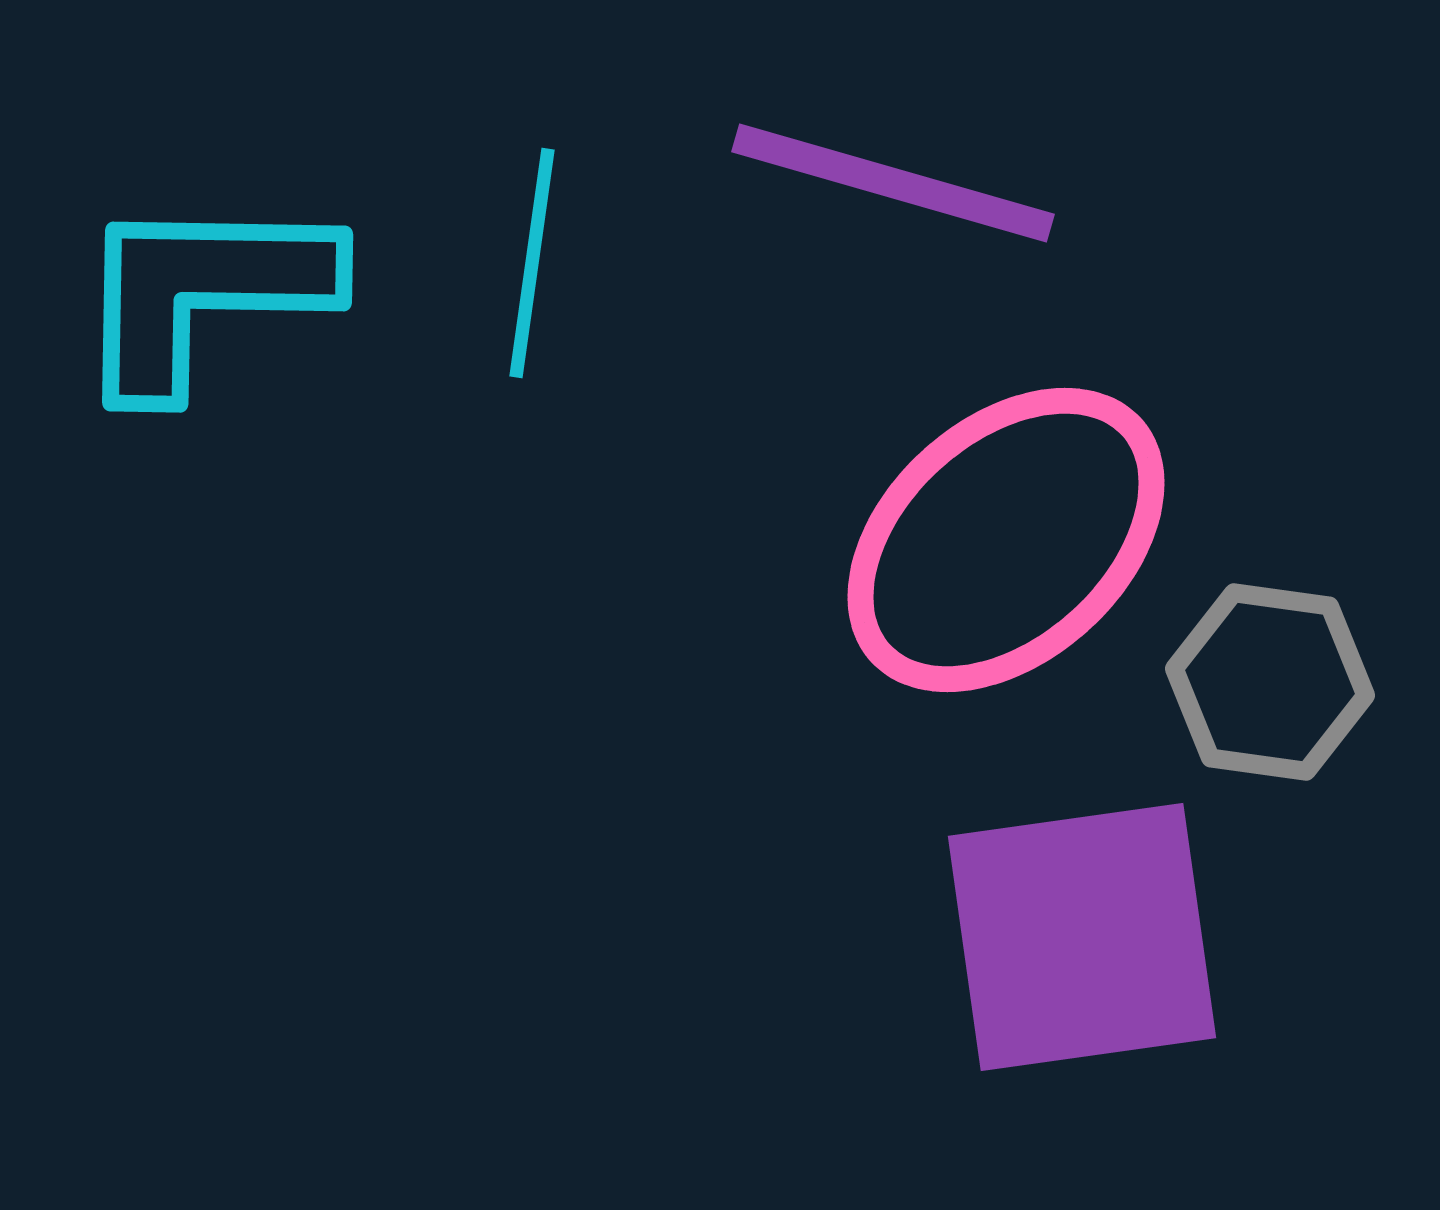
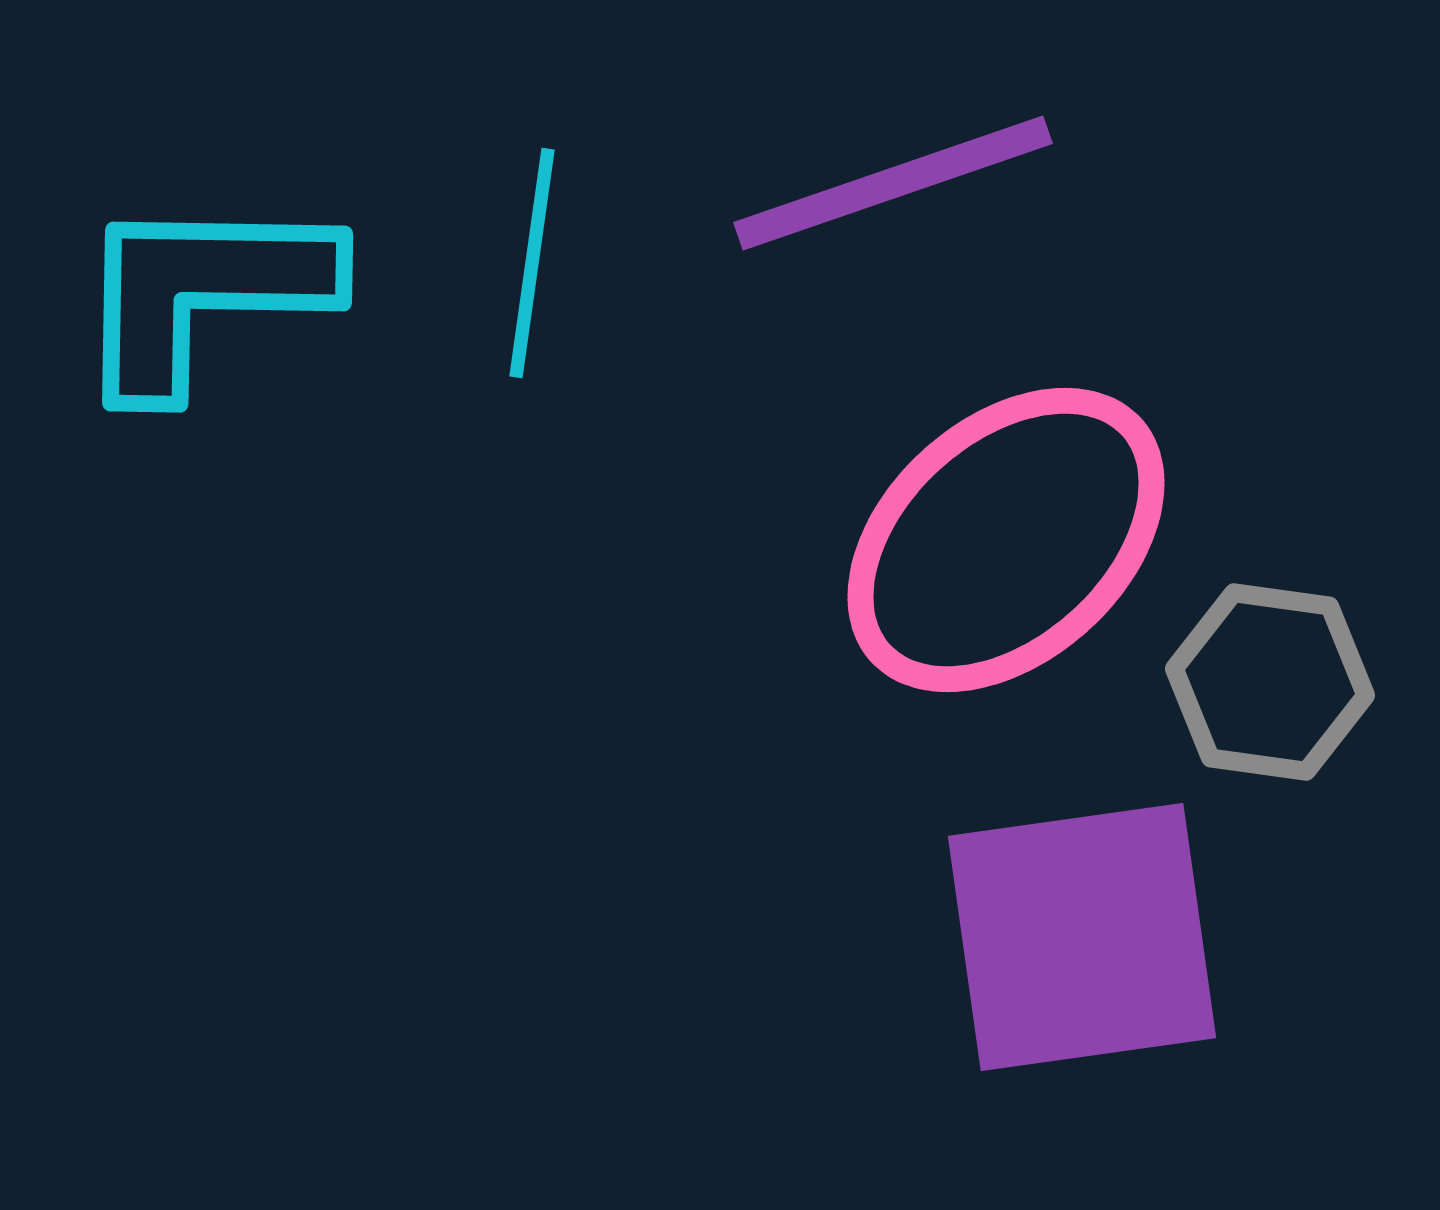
purple line: rotated 35 degrees counterclockwise
